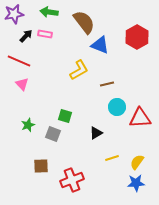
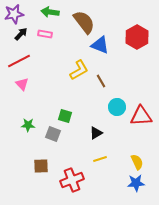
green arrow: moved 1 px right
black arrow: moved 5 px left, 2 px up
red line: rotated 50 degrees counterclockwise
brown line: moved 6 px left, 3 px up; rotated 72 degrees clockwise
red triangle: moved 1 px right, 2 px up
green star: rotated 24 degrees clockwise
yellow line: moved 12 px left, 1 px down
yellow semicircle: rotated 119 degrees clockwise
